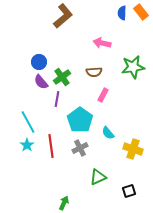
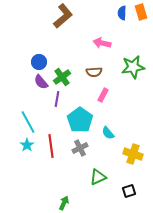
orange rectangle: rotated 21 degrees clockwise
yellow cross: moved 5 px down
